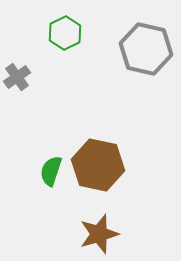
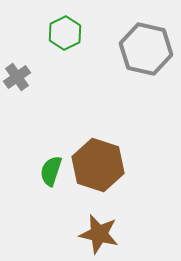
brown hexagon: rotated 6 degrees clockwise
brown star: rotated 30 degrees clockwise
